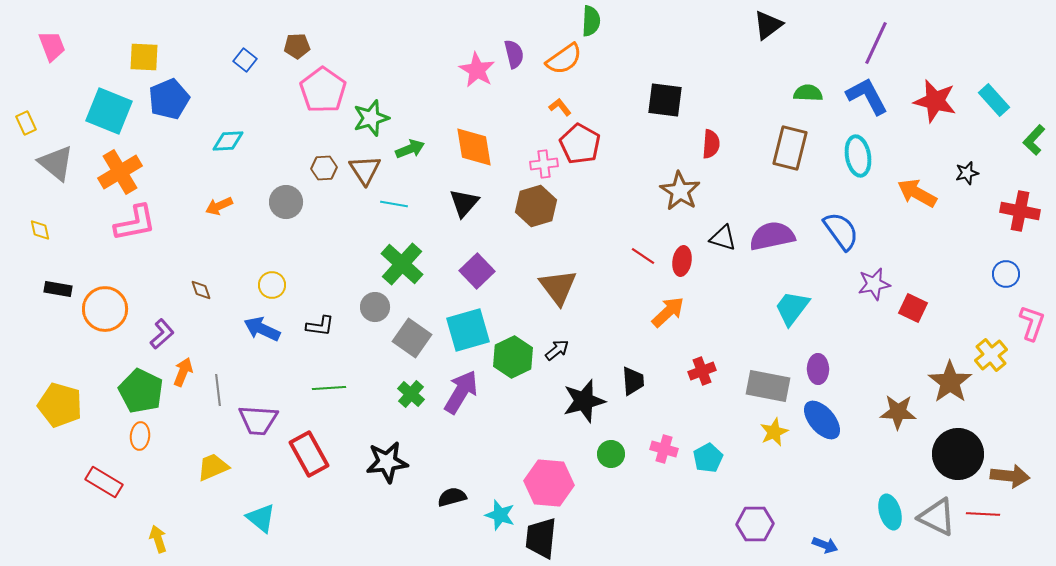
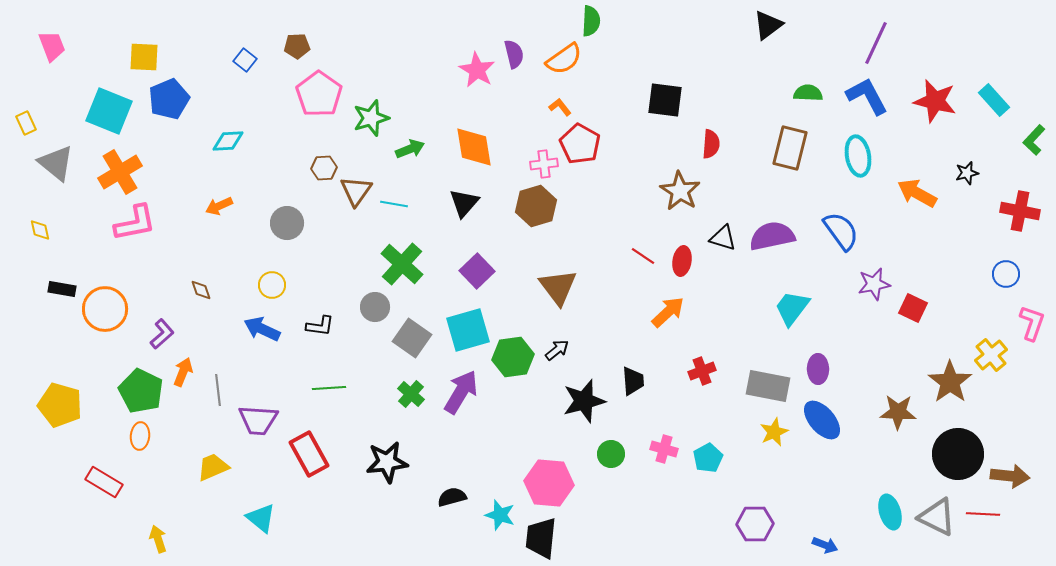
pink pentagon at (323, 90): moved 4 px left, 4 px down
brown triangle at (365, 170): moved 9 px left, 21 px down; rotated 8 degrees clockwise
gray circle at (286, 202): moved 1 px right, 21 px down
black rectangle at (58, 289): moved 4 px right
green hexagon at (513, 357): rotated 18 degrees clockwise
